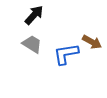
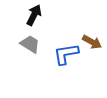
black arrow: rotated 15 degrees counterclockwise
gray trapezoid: moved 2 px left
